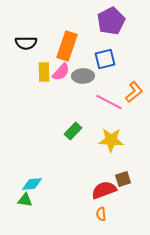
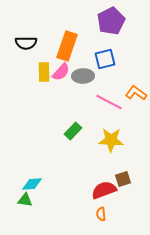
orange L-shape: moved 2 px right, 1 px down; rotated 105 degrees counterclockwise
